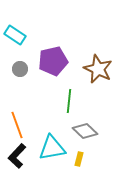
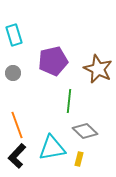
cyan rectangle: moved 1 px left; rotated 40 degrees clockwise
gray circle: moved 7 px left, 4 px down
